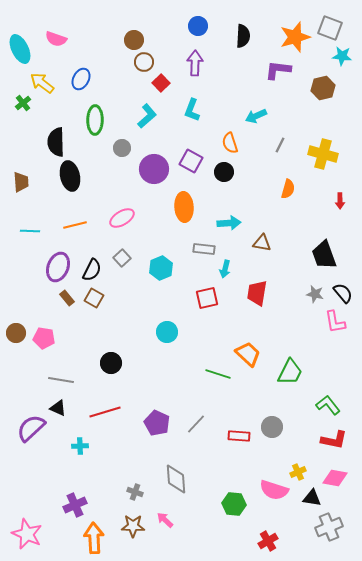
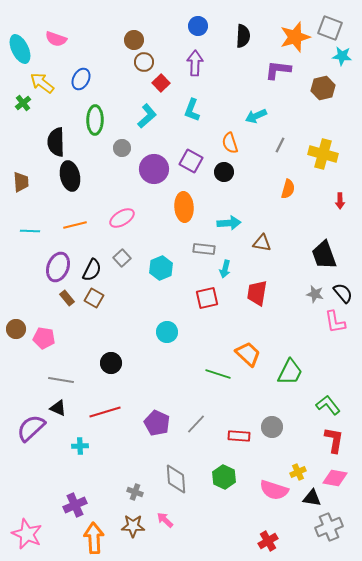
brown circle at (16, 333): moved 4 px up
red L-shape at (334, 440): rotated 92 degrees counterclockwise
green hexagon at (234, 504): moved 10 px left, 27 px up; rotated 20 degrees clockwise
